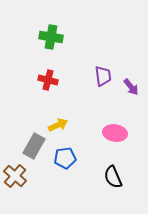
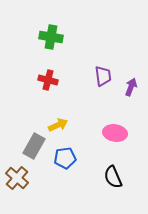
purple arrow: rotated 120 degrees counterclockwise
brown cross: moved 2 px right, 2 px down
